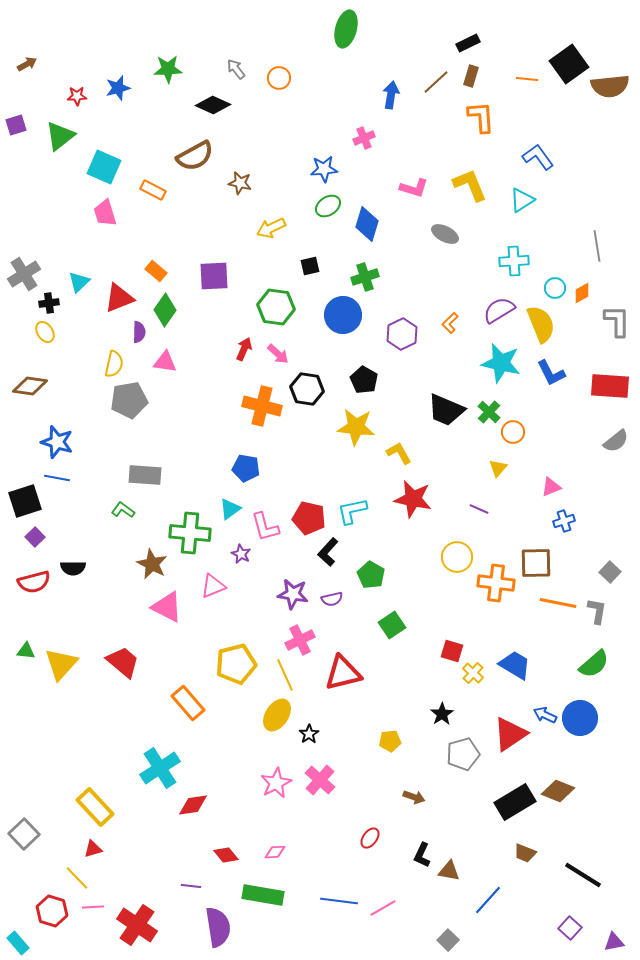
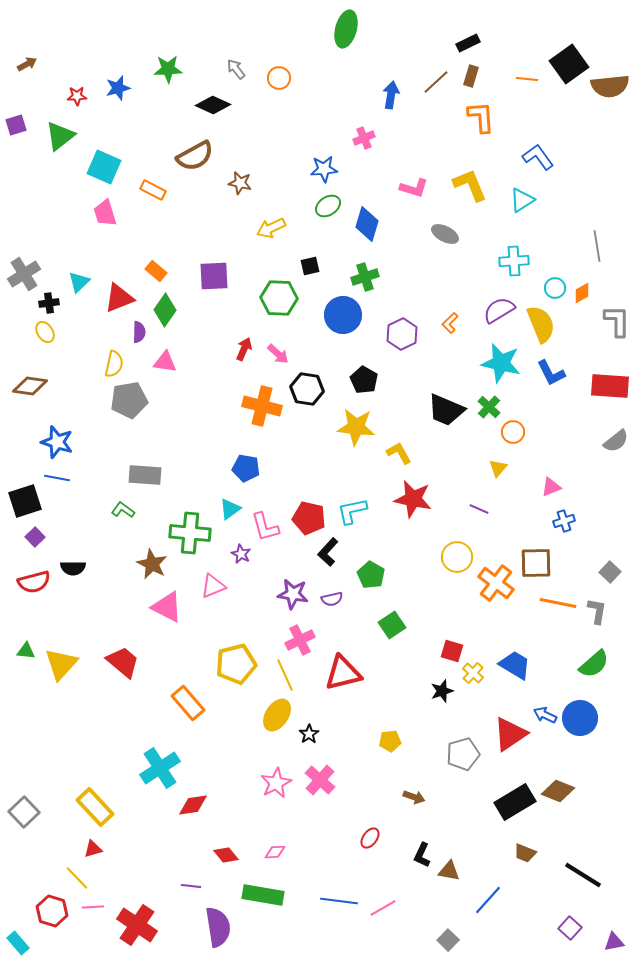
green hexagon at (276, 307): moved 3 px right, 9 px up; rotated 6 degrees counterclockwise
green cross at (489, 412): moved 5 px up
orange cross at (496, 583): rotated 30 degrees clockwise
black star at (442, 714): moved 23 px up; rotated 15 degrees clockwise
gray square at (24, 834): moved 22 px up
